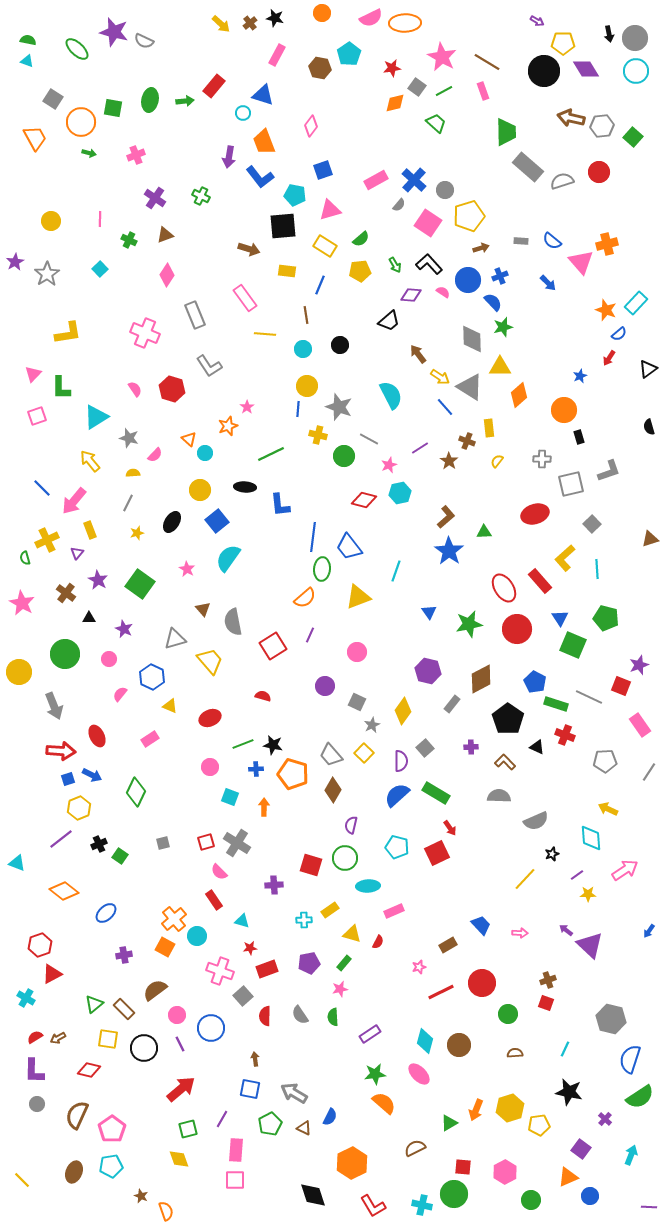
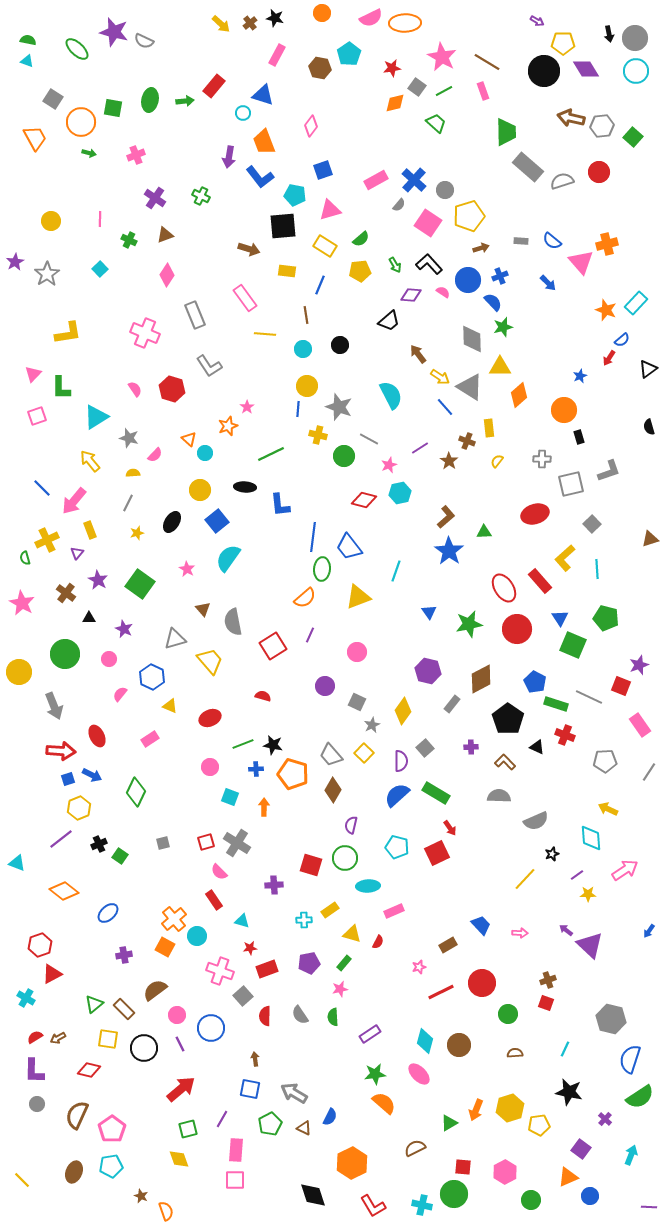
blue semicircle at (619, 334): moved 3 px right, 6 px down
blue ellipse at (106, 913): moved 2 px right
